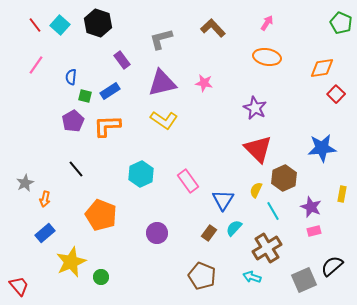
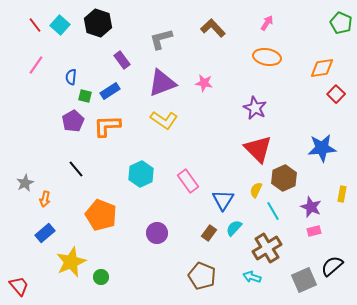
purple triangle at (162, 83): rotated 8 degrees counterclockwise
